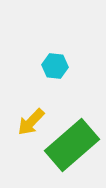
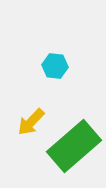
green rectangle: moved 2 px right, 1 px down
